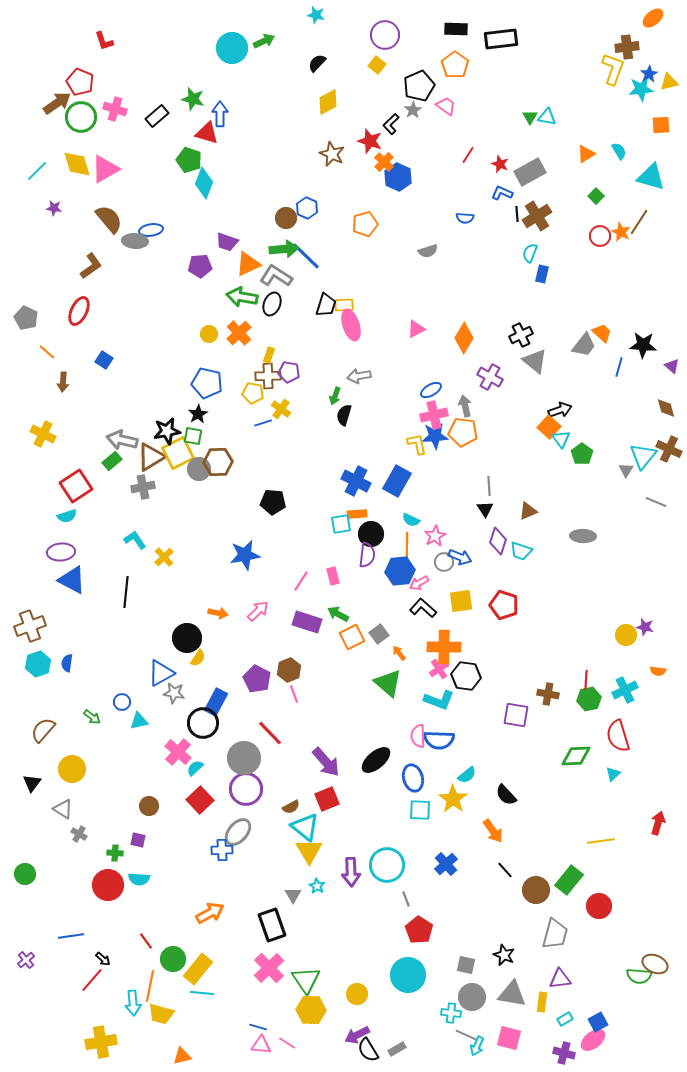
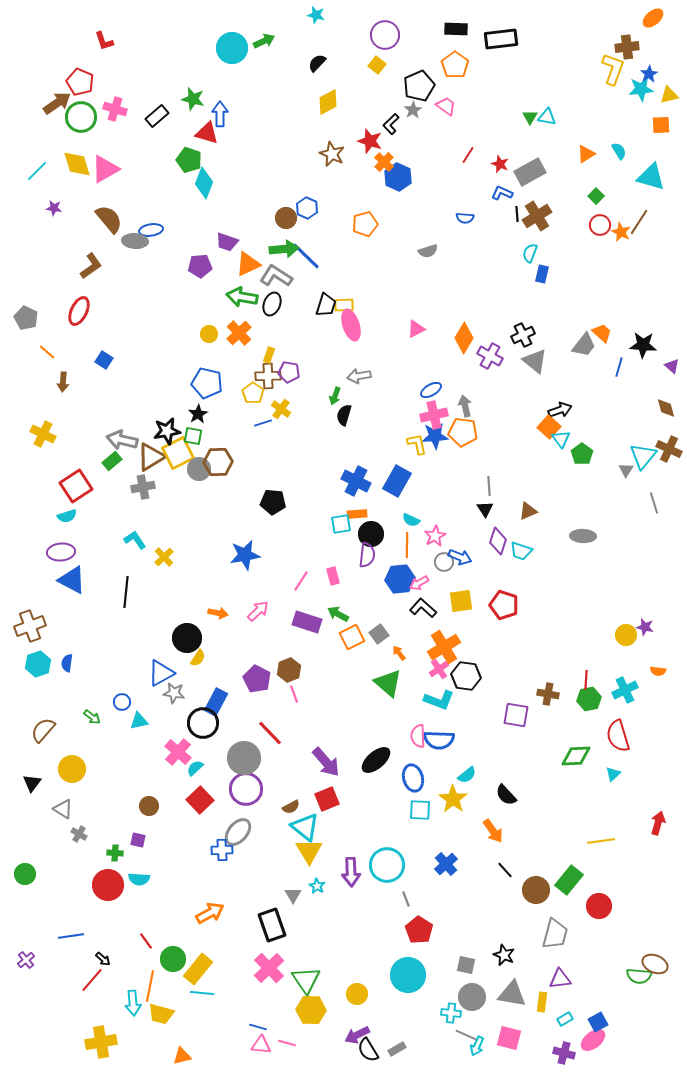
yellow triangle at (669, 82): moved 13 px down
red circle at (600, 236): moved 11 px up
black cross at (521, 335): moved 2 px right
purple cross at (490, 377): moved 21 px up
yellow pentagon at (253, 393): rotated 25 degrees clockwise
gray line at (656, 502): moved 2 px left, 1 px down; rotated 50 degrees clockwise
blue hexagon at (400, 571): moved 8 px down
orange cross at (444, 647): rotated 32 degrees counterclockwise
pink line at (287, 1043): rotated 18 degrees counterclockwise
